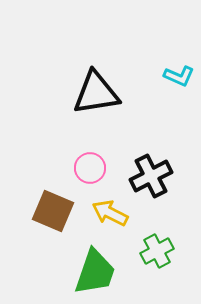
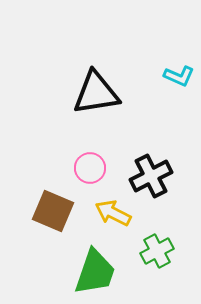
yellow arrow: moved 3 px right
